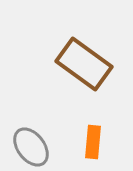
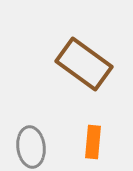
gray ellipse: rotated 30 degrees clockwise
